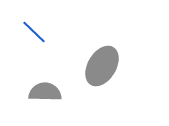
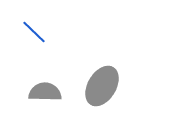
gray ellipse: moved 20 px down
